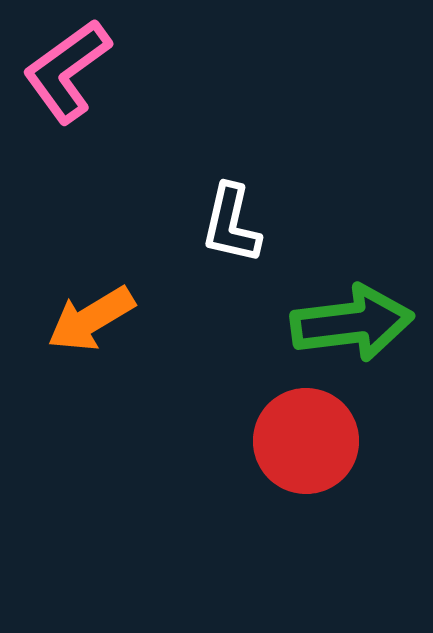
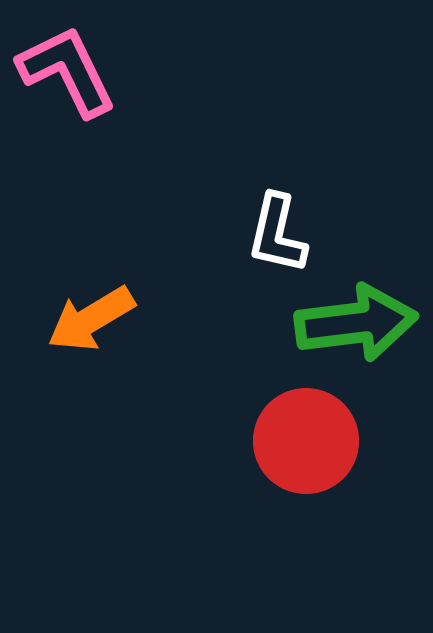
pink L-shape: rotated 100 degrees clockwise
white L-shape: moved 46 px right, 10 px down
green arrow: moved 4 px right
